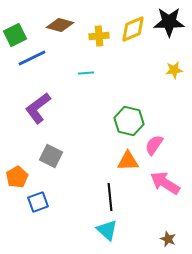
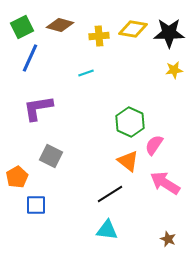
black star: moved 11 px down
yellow diamond: rotated 32 degrees clockwise
green square: moved 7 px right, 8 px up
blue line: moved 2 px left; rotated 40 degrees counterclockwise
cyan line: rotated 14 degrees counterclockwise
purple L-shape: rotated 28 degrees clockwise
green hexagon: moved 1 px right, 1 px down; rotated 12 degrees clockwise
orange triangle: rotated 40 degrees clockwise
black line: moved 3 px up; rotated 64 degrees clockwise
blue square: moved 2 px left, 3 px down; rotated 20 degrees clockwise
cyan triangle: rotated 35 degrees counterclockwise
